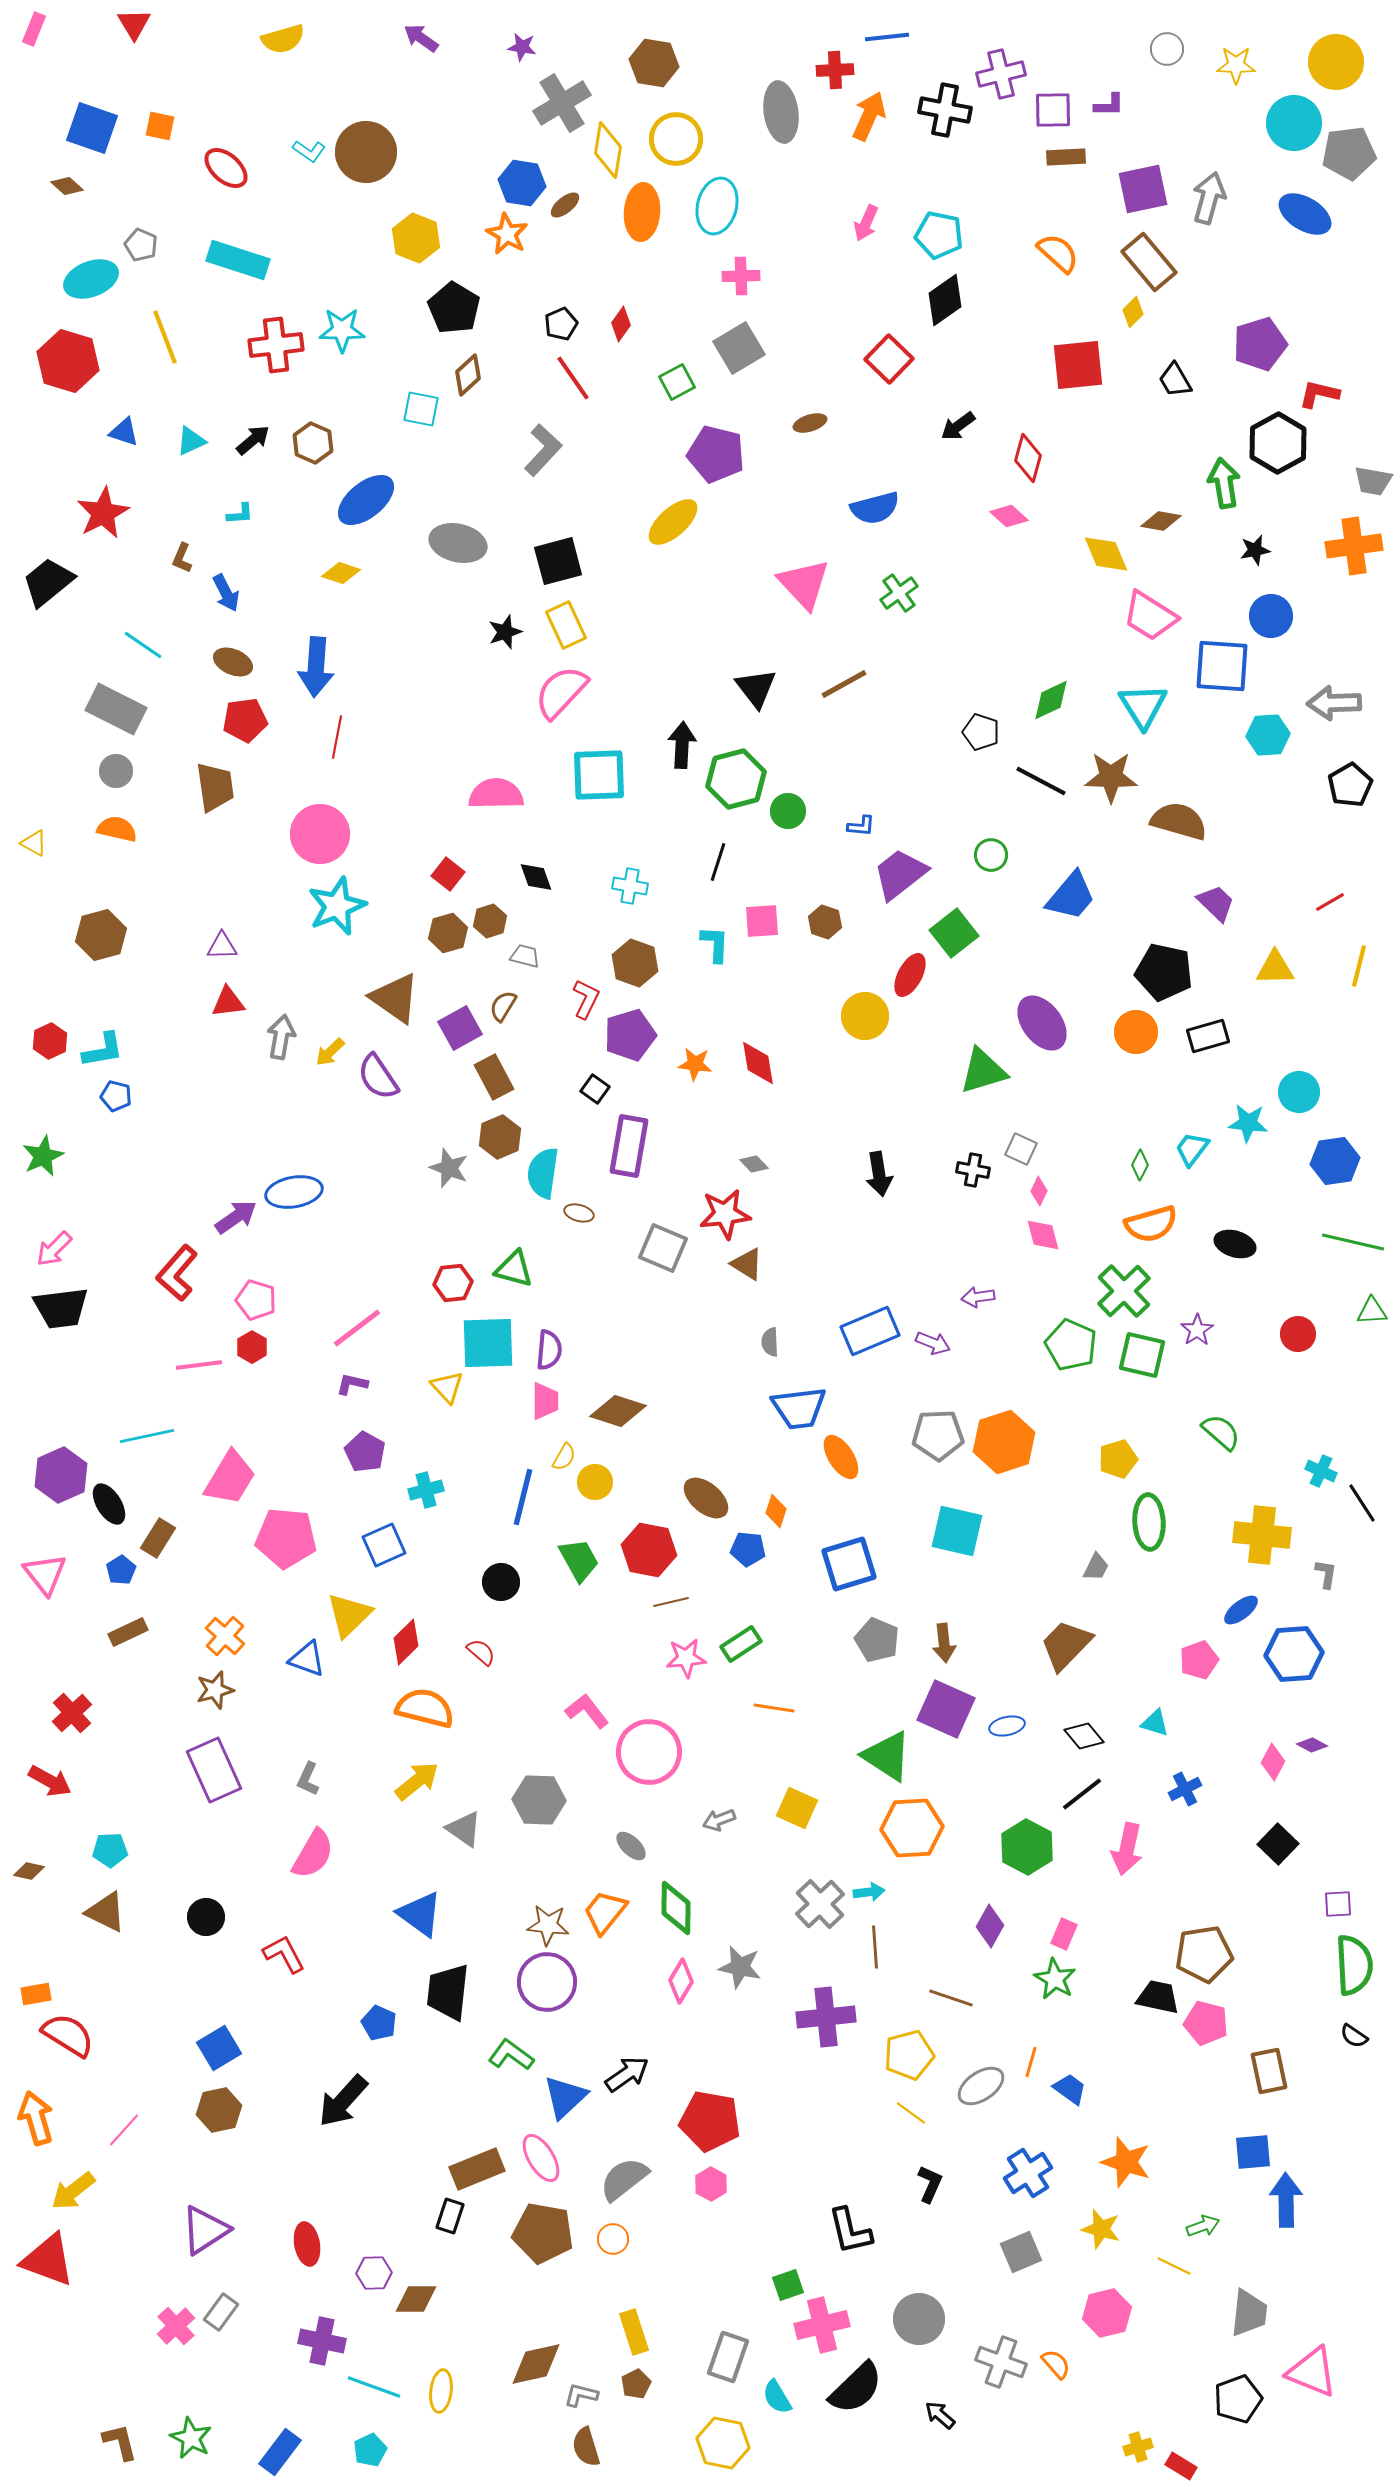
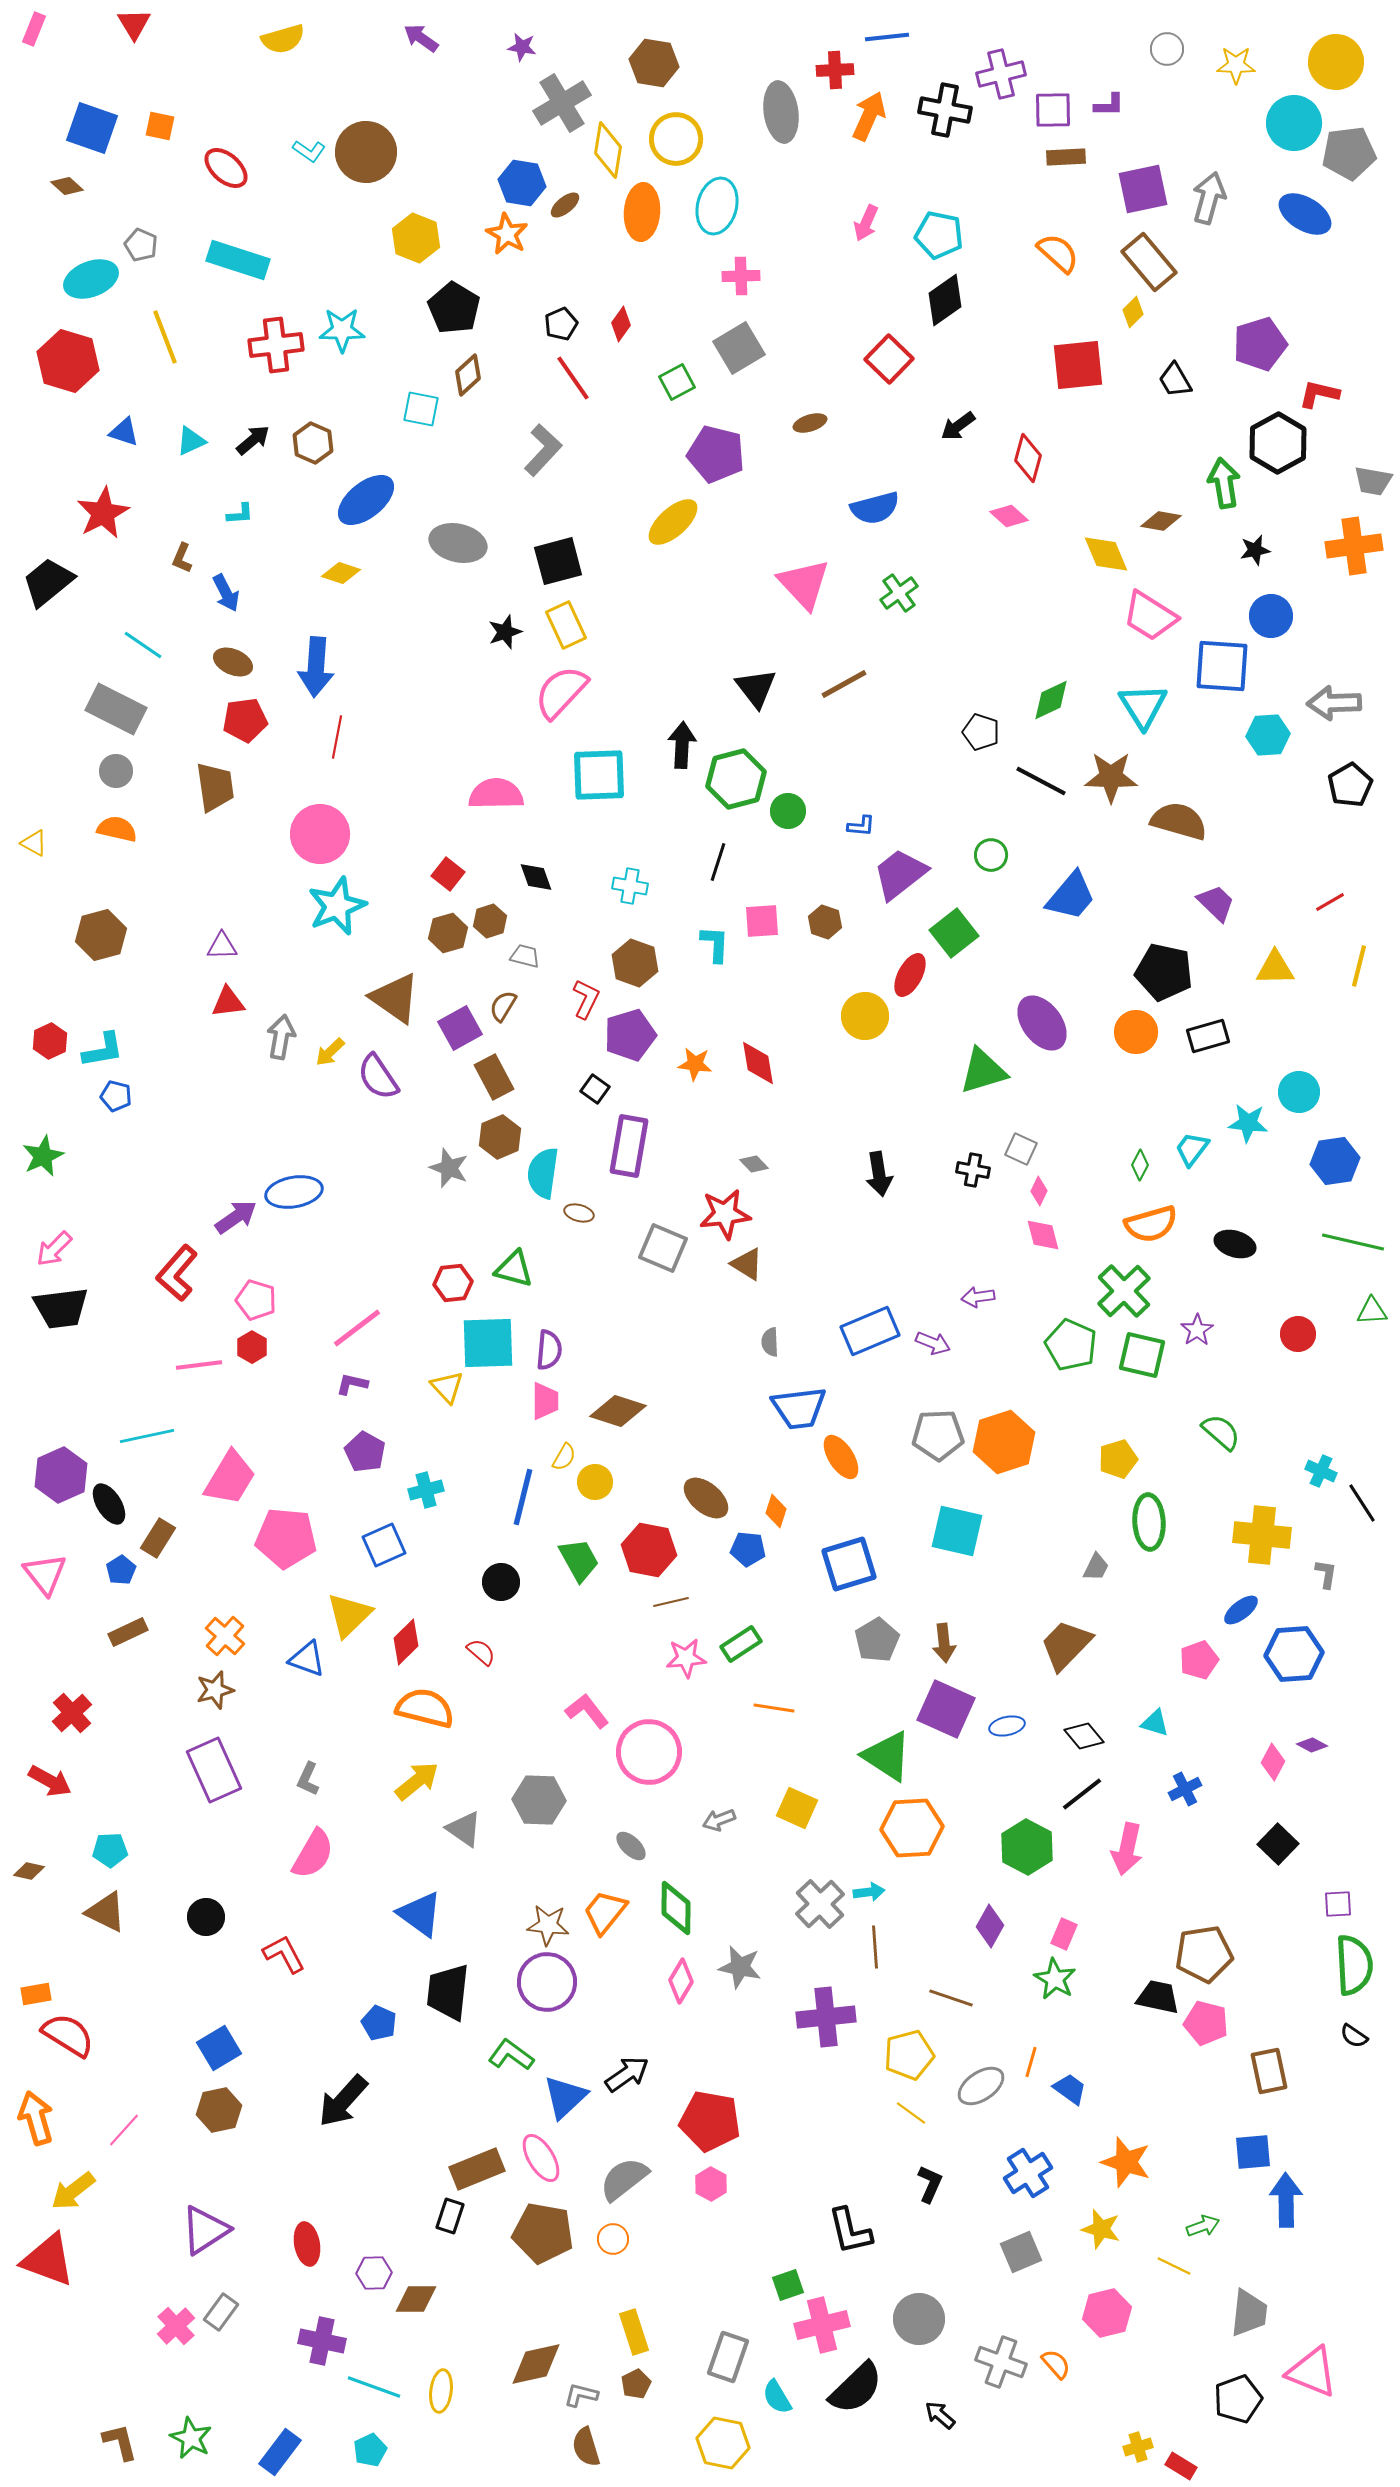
gray pentagon at (877, 1640): rotated 18 degrees clockwise
